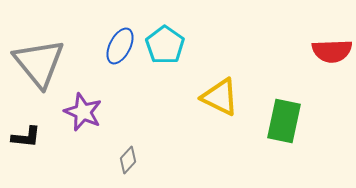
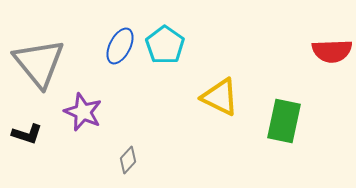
black L-shape: moved 1 px right, 3 px up; rotated 12 degrees clockwise
